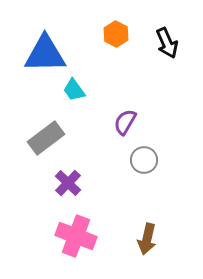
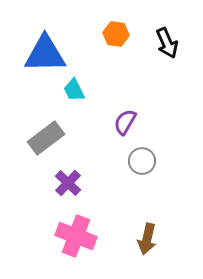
orange hexagon: rotated 20 degrees counterclockwise
cyan trapezoid: rotated 10 degrees clockwise
gray circle: moved 2 px left, 1 px down
